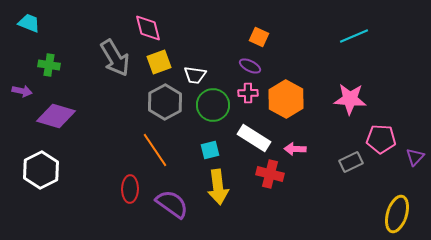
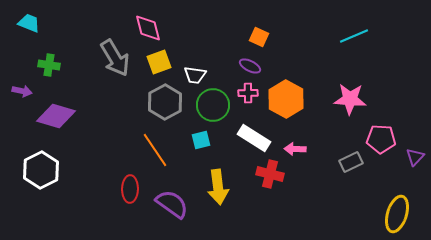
cyan square: moved 9 px left, 10 px up
